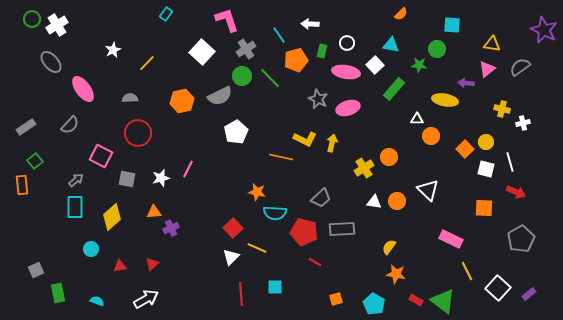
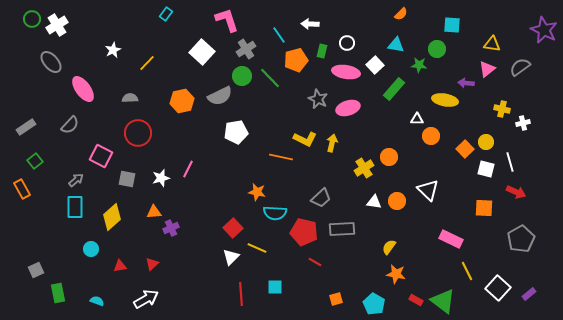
cyan triangle at (391, 45): moved 5 px right
white pentagon at (236, 132): rotated 20 degrees clockwise
orange rectangle at (22, 185): moved 4 px down; rotated 24 degrees counterclockwise
